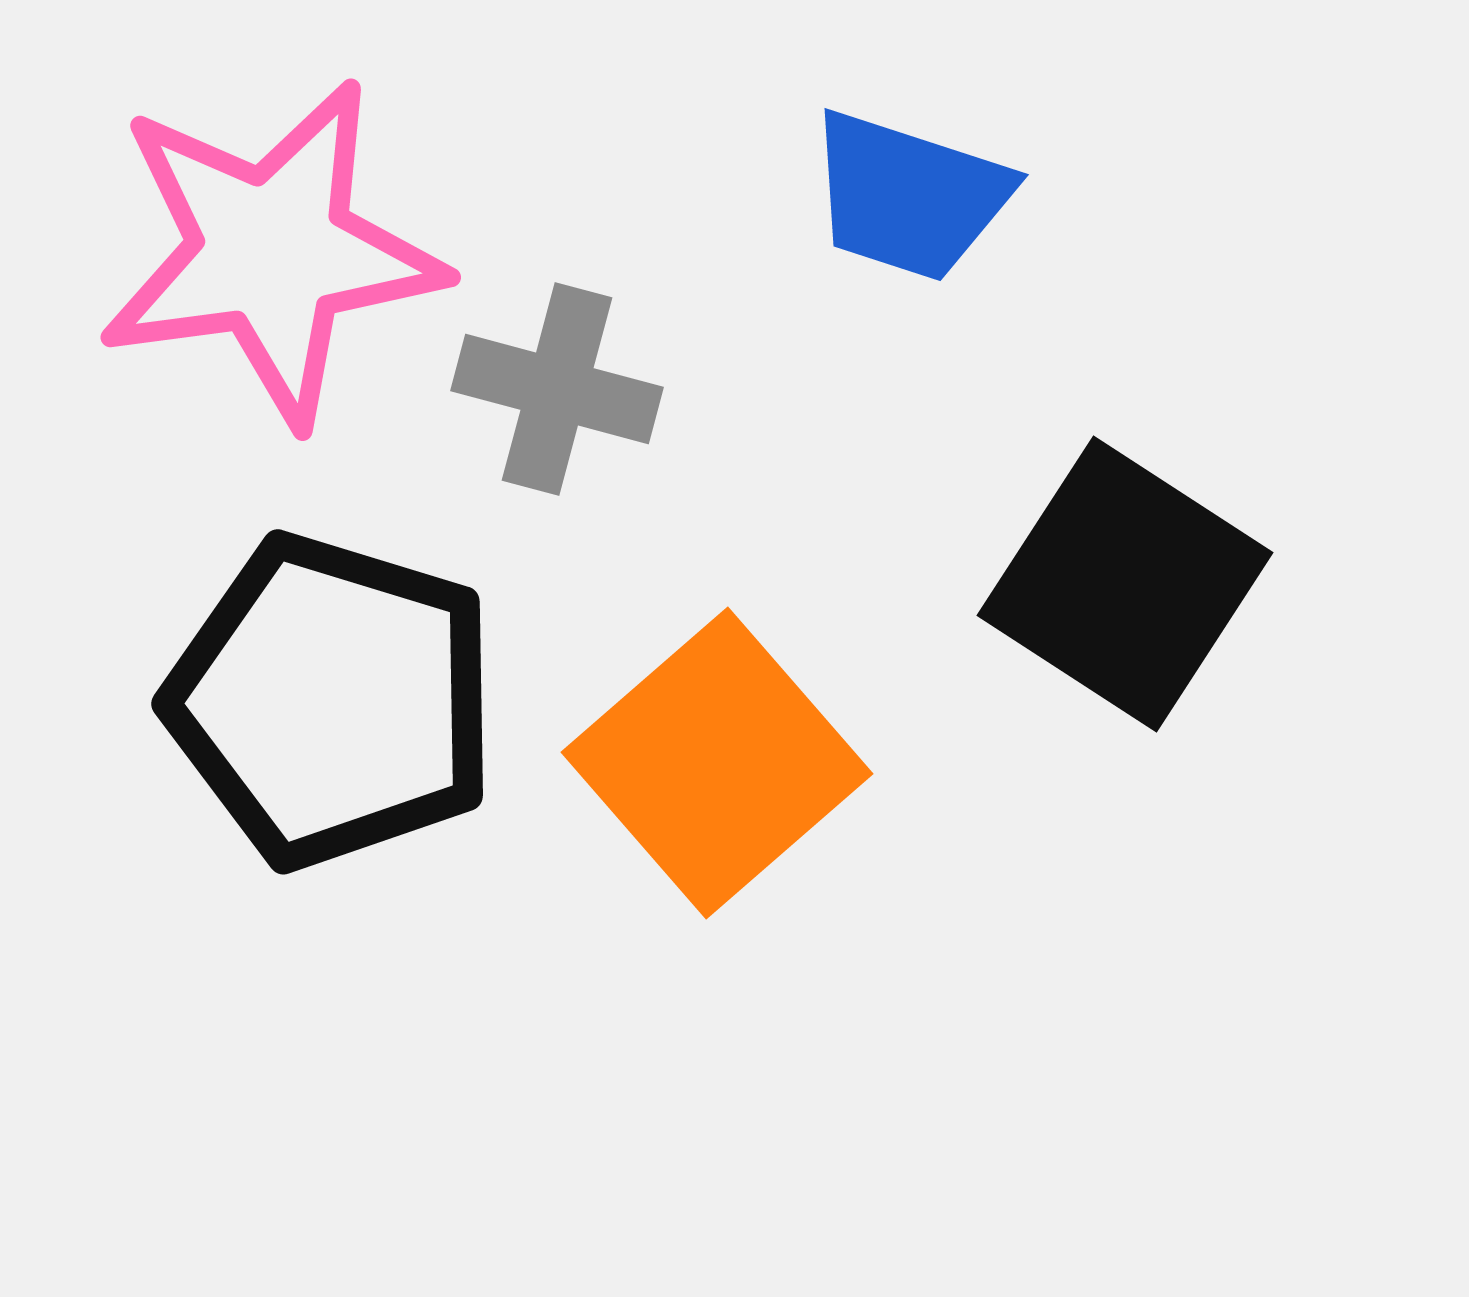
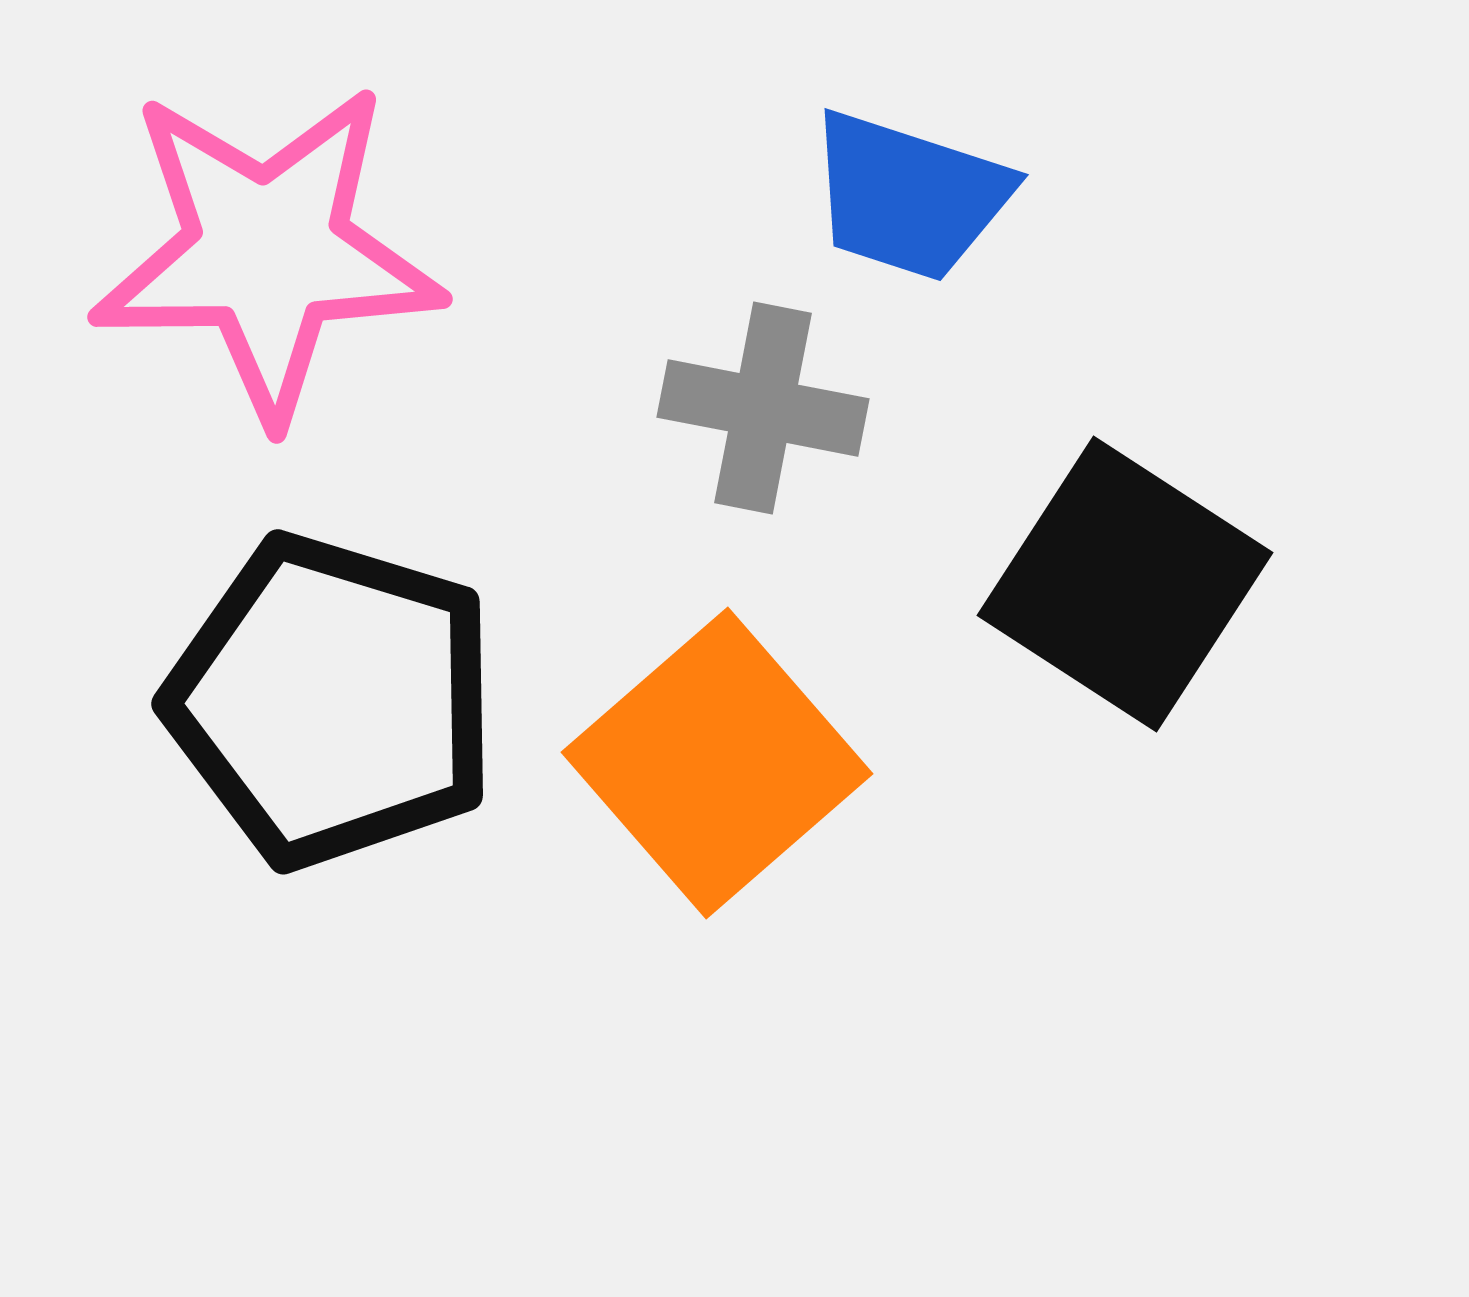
pink star: moved 4 px left; rotated 7 degrees clockwise
gray cross: moved 206 px right, 19 px down; rotated 4 degrees counterclockwise
